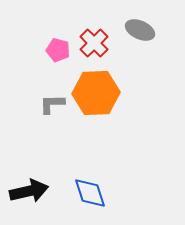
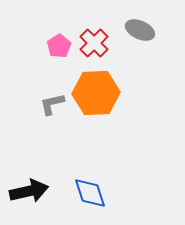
pink pentagon: moved 1 px right, 4 px up; rotated 25 degrees clockwise
gray L-shape: rotated 12 degrees counterclockwise
